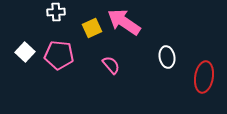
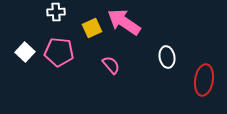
pink pentagon: moved 3 px up
red ellipse: moved 3 px down
